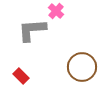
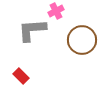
pink cross: rotated 21 degrees clockwise
brown circle: moved 27 px up
